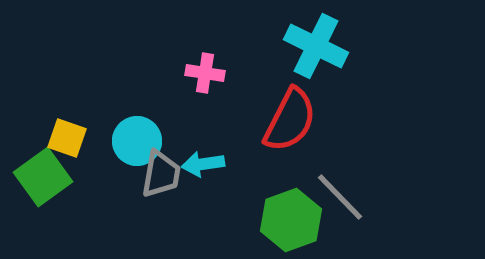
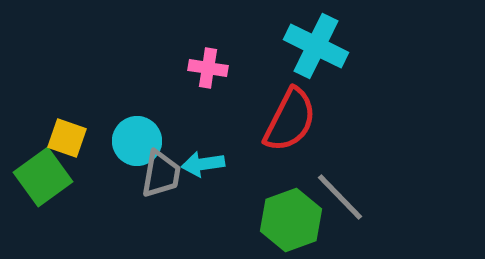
pink cross: moved 3 px right, 5 px up
